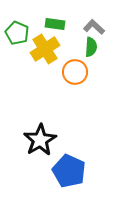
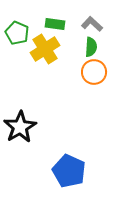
gray L-shape: moved 2 px left, 3 px up
orange circle: moved 19 px right
black star: moved 20 px left, 13 px up
